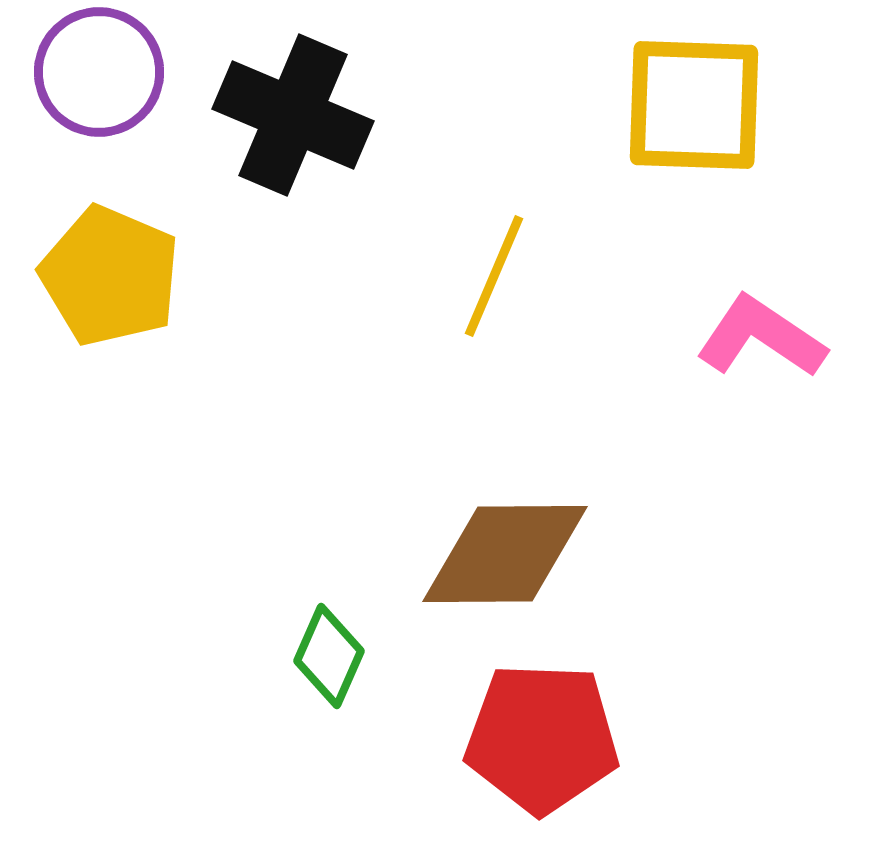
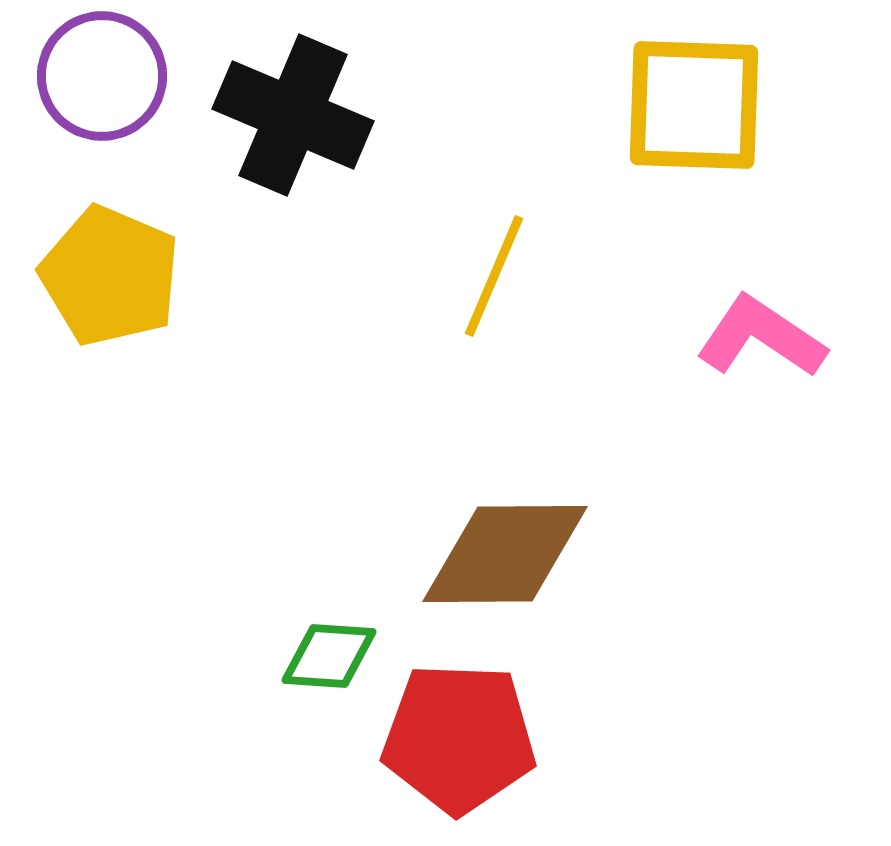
purple circle: moved 3 px right, 4 px down
green diamond: rotated 70 degrees clockwise
red pentagon: moved 83 px left
